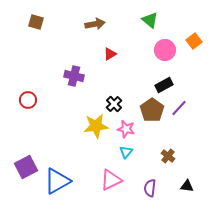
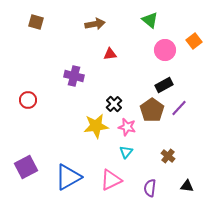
red triangle: rotated 24 degrees clockwise
pink star: moved 1 px right, 2 px up
blue triangle: moved 11 px right, 4 px up
